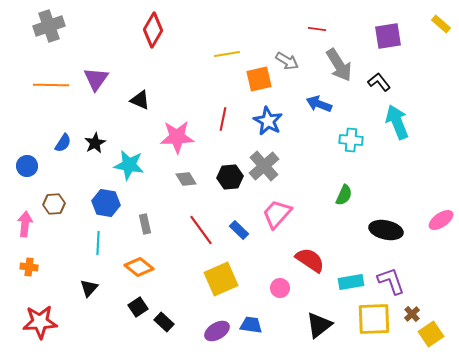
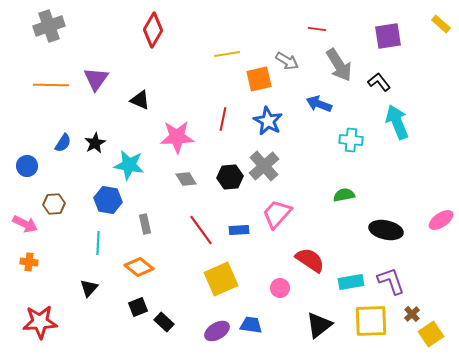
green semicircle at (344, 195): rotated 125 degrees counterclockwise
blue hexagon at (106, 203): moved 2 px right, 3 px up
pink arrow at (25, 224): rotated 110 degrees clockwise
blue rectangle at (239, 230): rotated 48 degrees counterclockwise
orange cross at (29, 267): moved 5 px up
black square at (138, 307): rotated 12 degrees clockwise
yellow square at (374, 319): moved 3 px left, 2 px down
